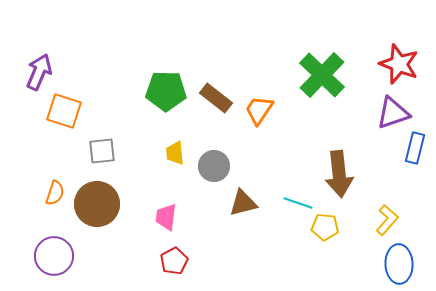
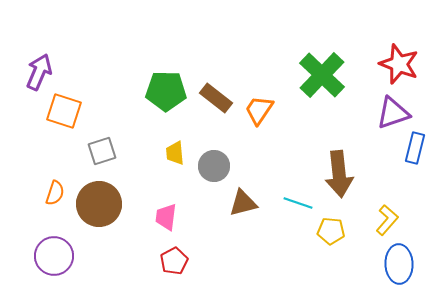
gray square: rotated 12 degrees counterclockwise
brown circle: moved 2 px right
yellow pentagon: moved 6 px right, 4 px down
